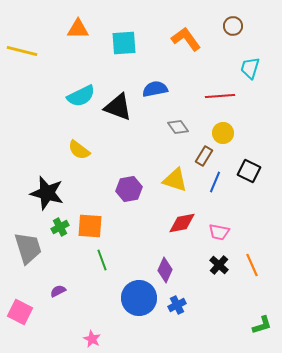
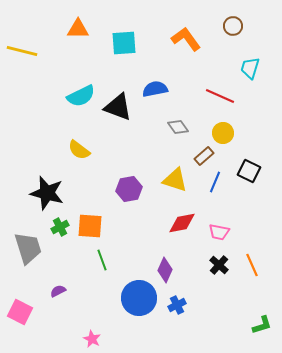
red line: rotated 28 degrees clockwise
brown rectangle: rotated 18 degrees clockwise
